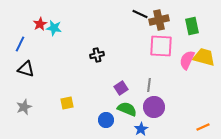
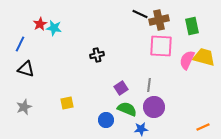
blue star: rotated 24 degrees clockwise
